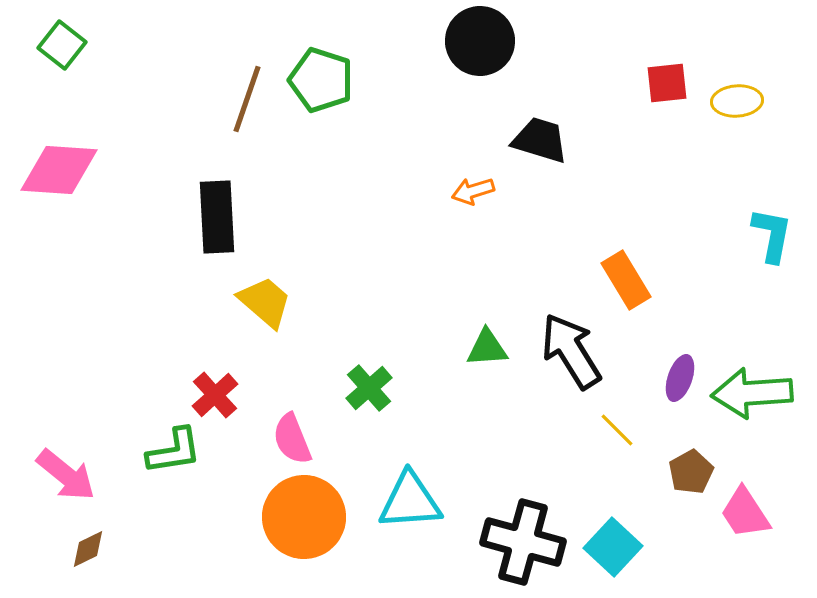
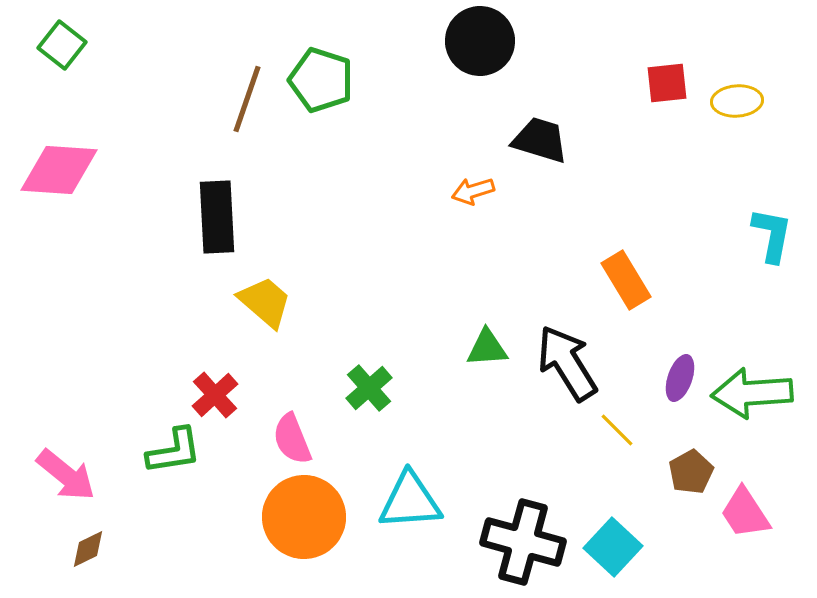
black arrow: moved 4 px left, 12 px down
